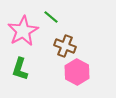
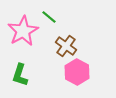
green line: moved 2 px left
brown cross: moved 1 px right; rotated 15 degrees clockwise
green L-shape: moved 6 px down
